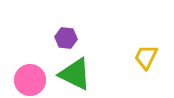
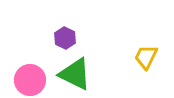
purple hexagon: moved 1 px left; rotated 20 degrees clockwise
